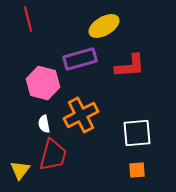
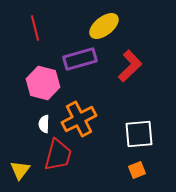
red line: moved 7 px right, 9 px down
yellow ellipse: rotated 8 degrees counterclockwise
red L-shape: rotated 40 degrees counterclockwise
orange cross: moved 2 px left, 4 px down
white semicircle: rotated 12 degrees clockwise
white square: moved 2 px right, 1 px down
red trapezoid: moved 5 px right
orange square: rotated 18 degrees counterclockwise
